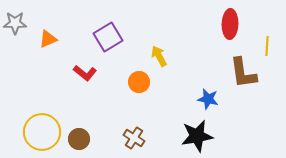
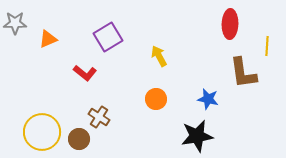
orange circle: moved 17 px right, 17 px down
brown cross: moved 35 px left, 21 px up
